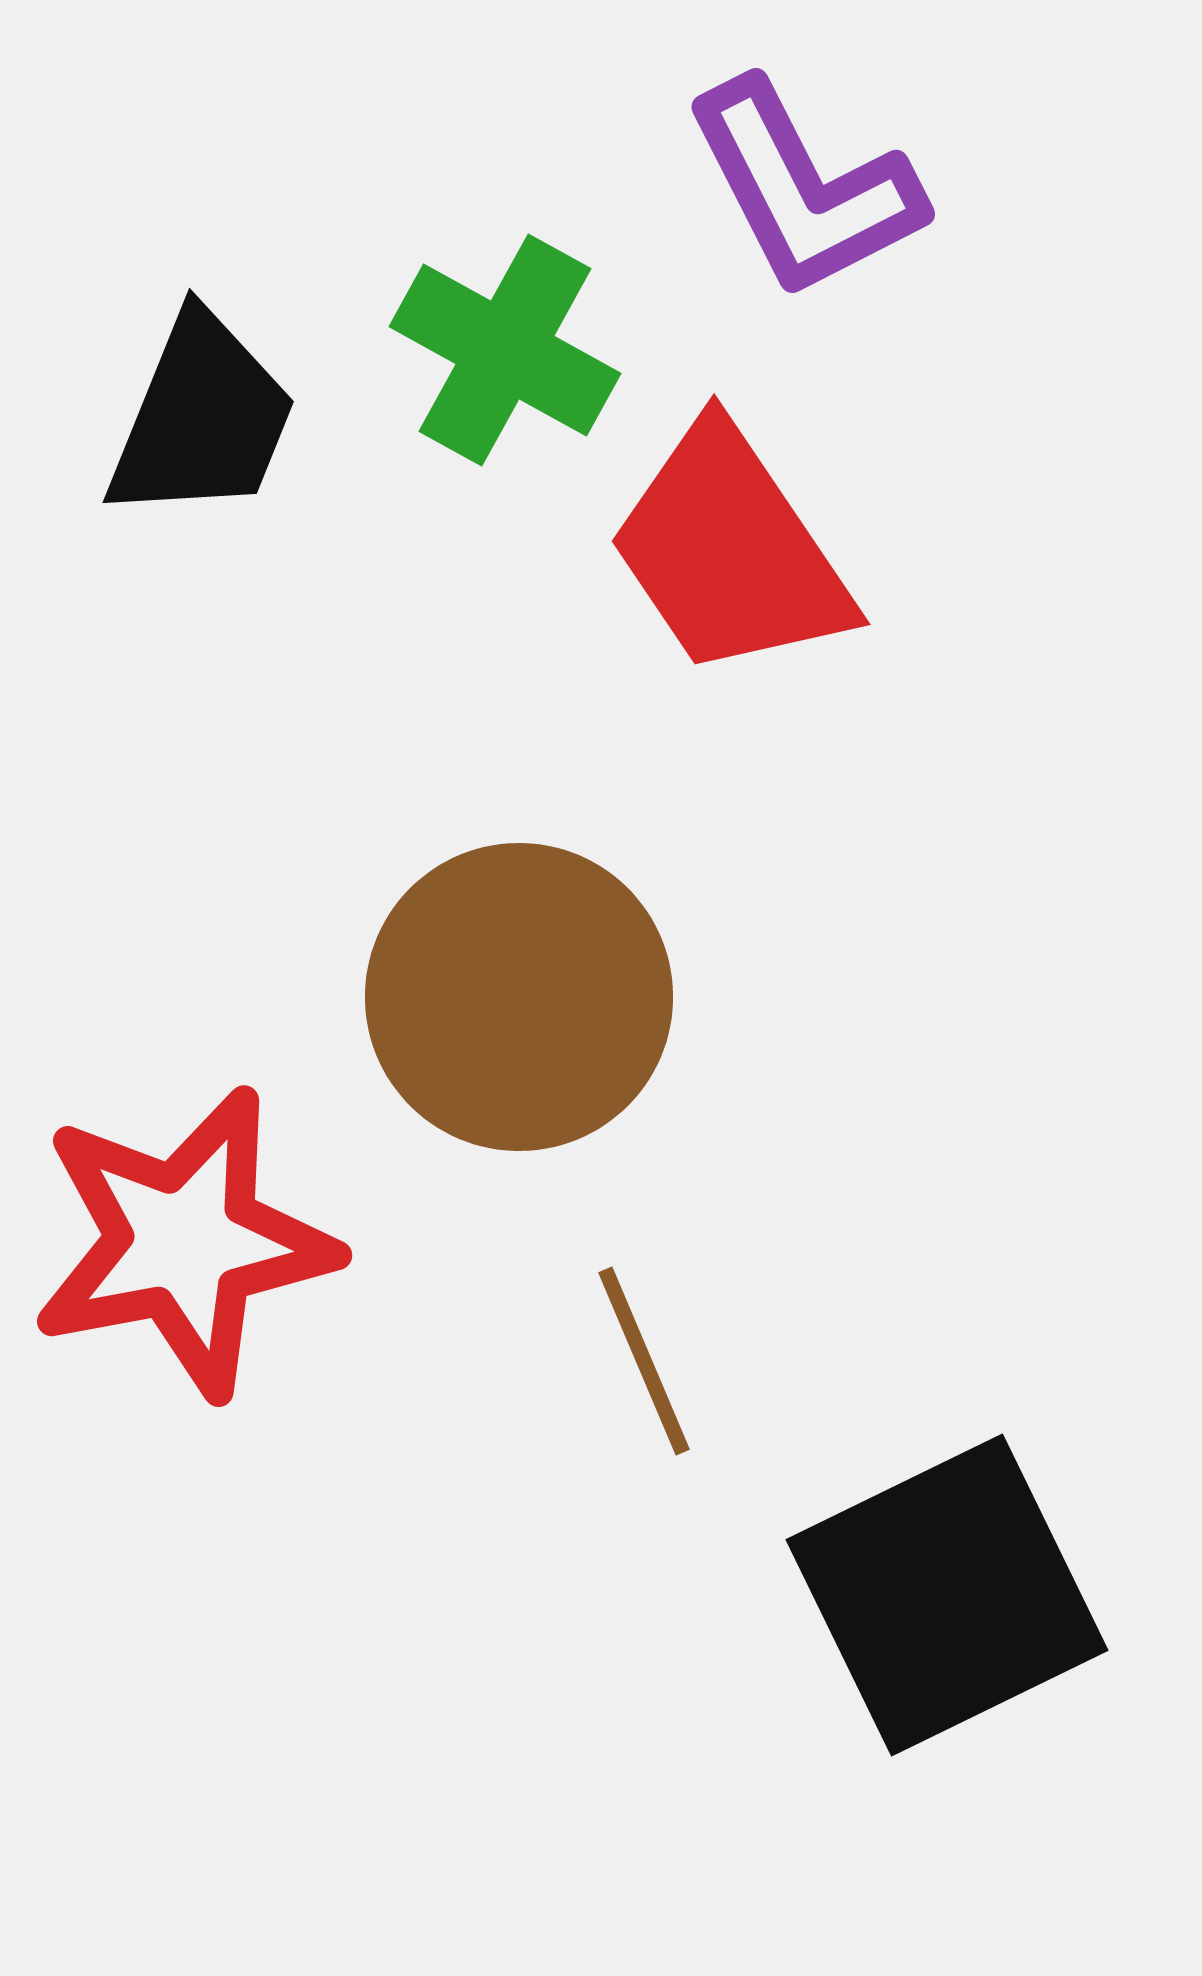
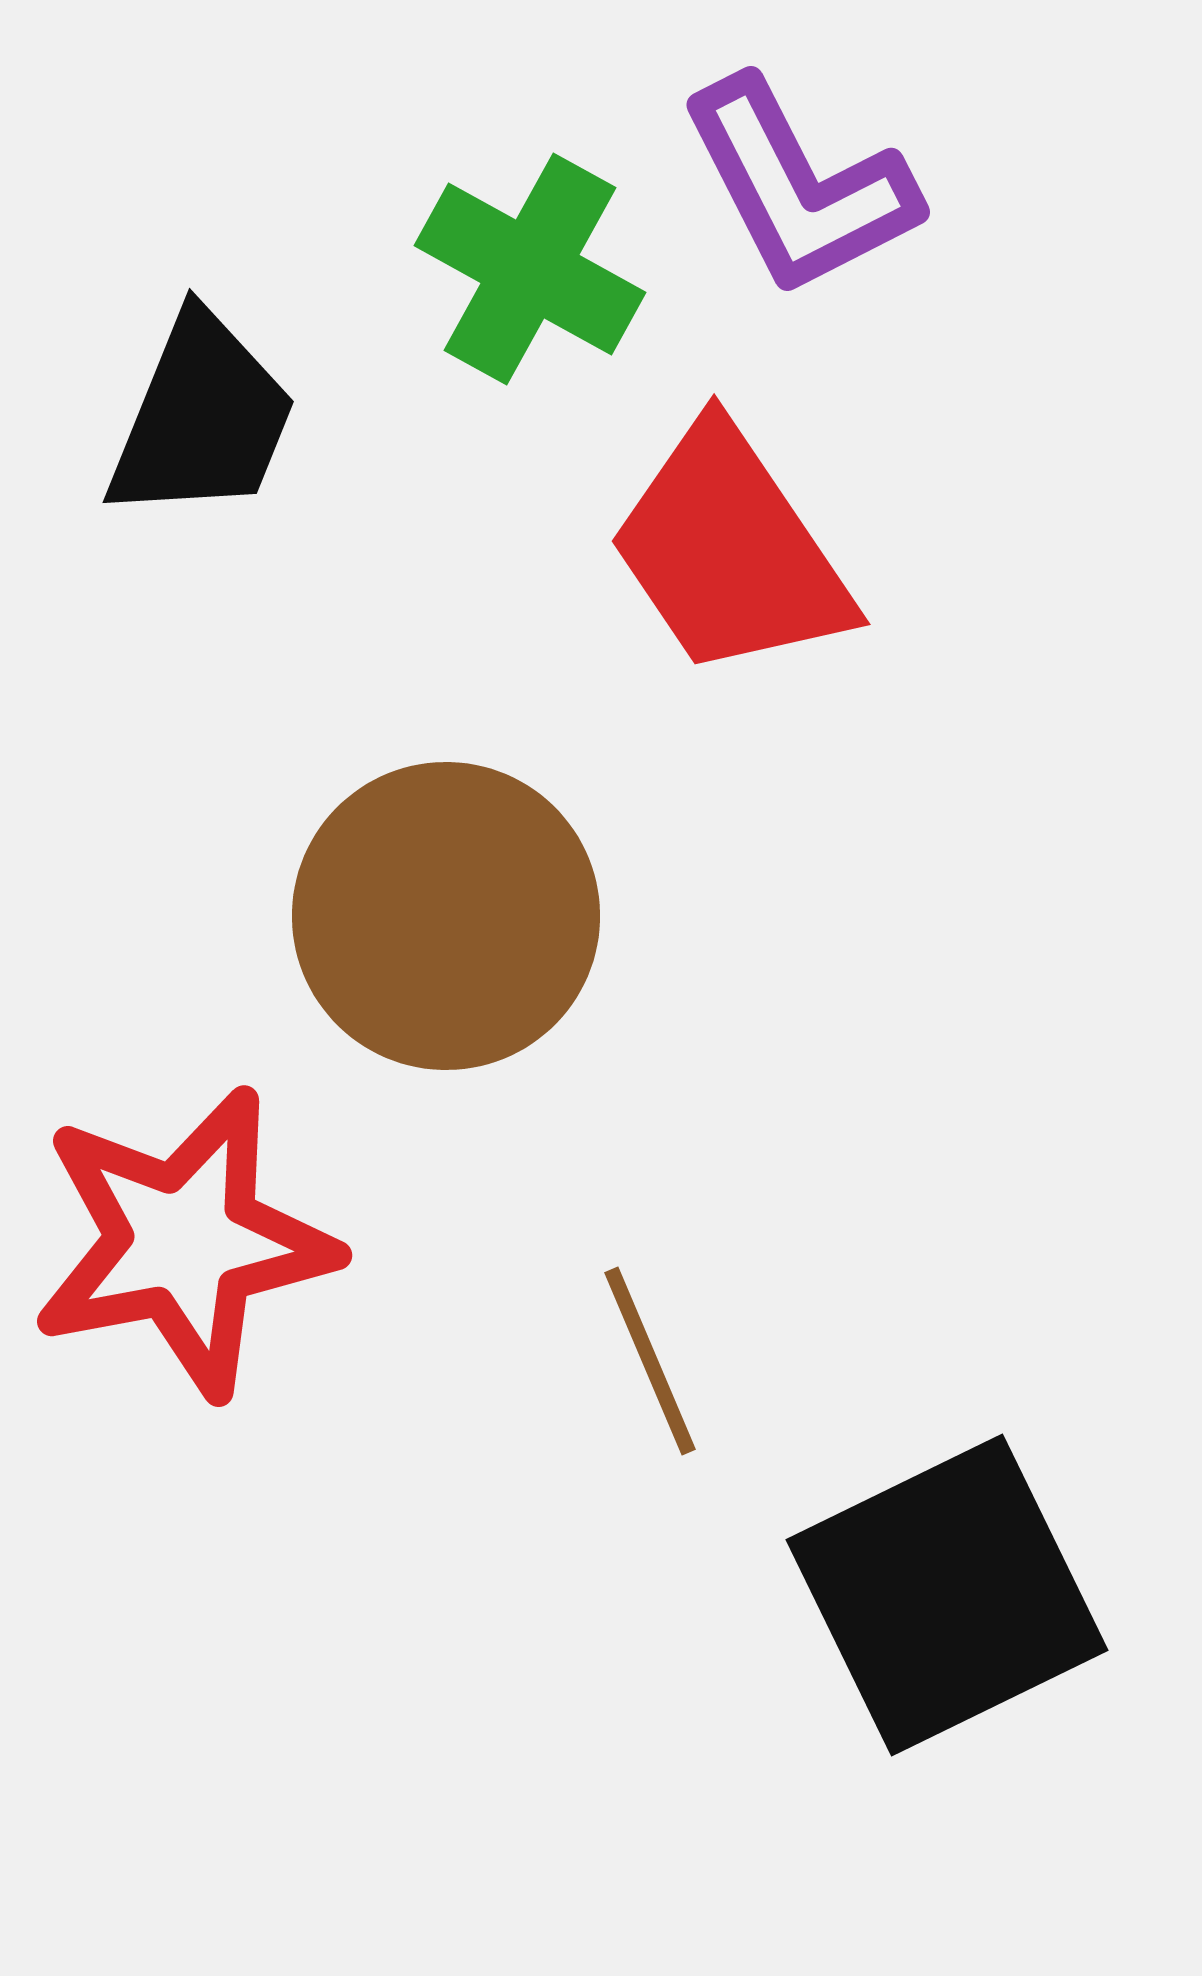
purple L-shape: moved 5 px left, 2 px up
green cross: moved 25 px right, 81 px up
brown circle: moved 73 px left, 81 px up
brown line: moved 6 px right
